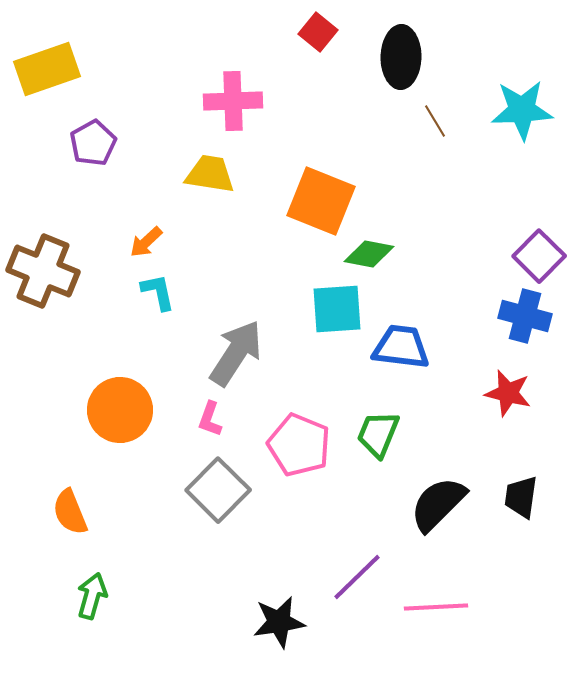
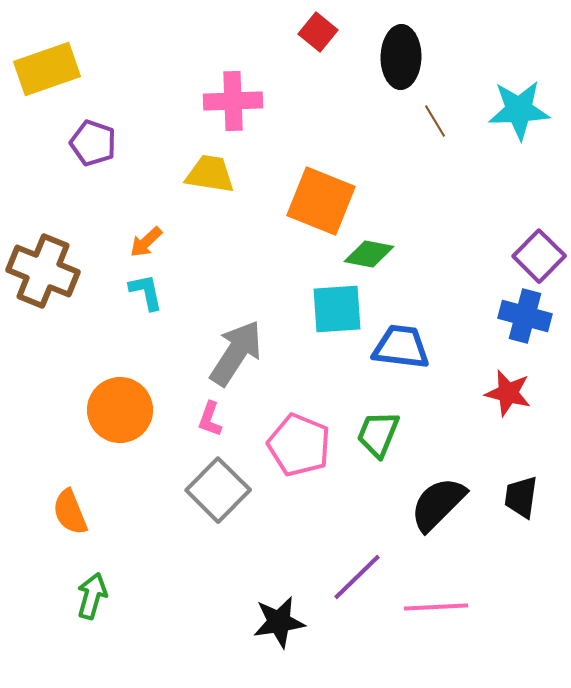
cyan star: moved 3 px left
purple pentagon: rotated 24 degrees counterclockwise
cyan L-shape: moved 12 px left
